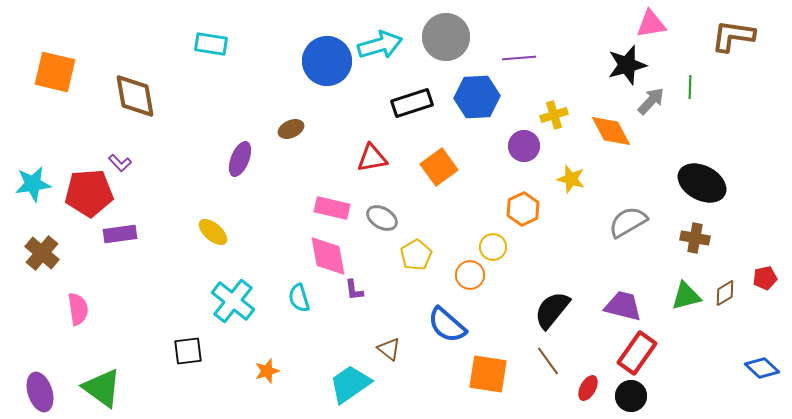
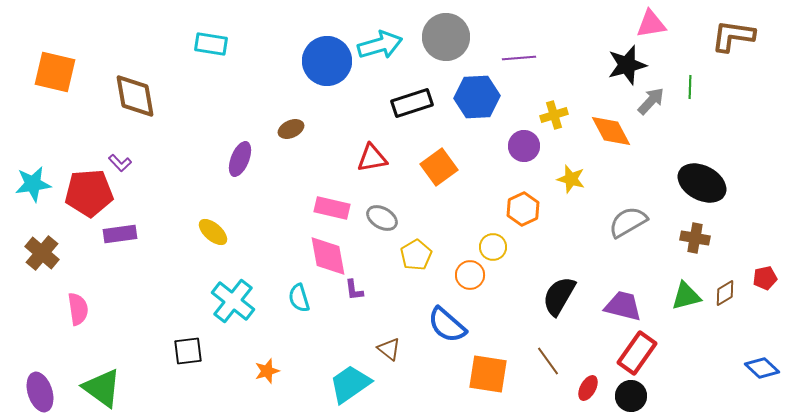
black semicircle at (552, 310): moved 7 px right, 14 px up; rotated 9 degrees counterclockwise
